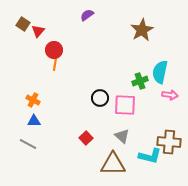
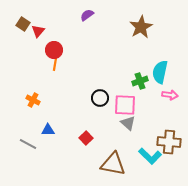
brown star: moved 1 px left, 3 px up
blue triangle: moved 14 px right, 9 px down
gray triangle: moved 6 px right, 13 px up
cyan L-shape: rotated 30 degrees clockwise
brown triangle: rotated 12 degrees clockwise
